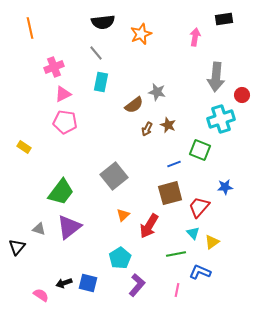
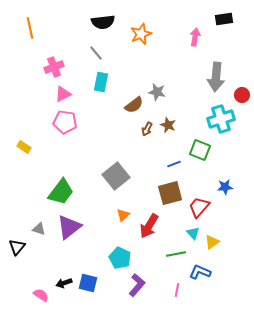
gray square: moved 2 px right
cyan pentagon: rotated 15 degrees counterclockwise
